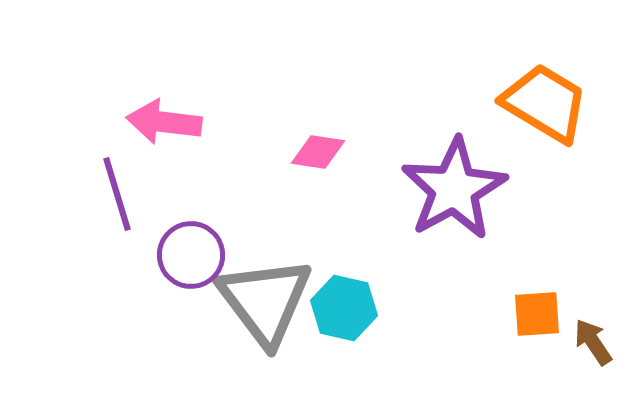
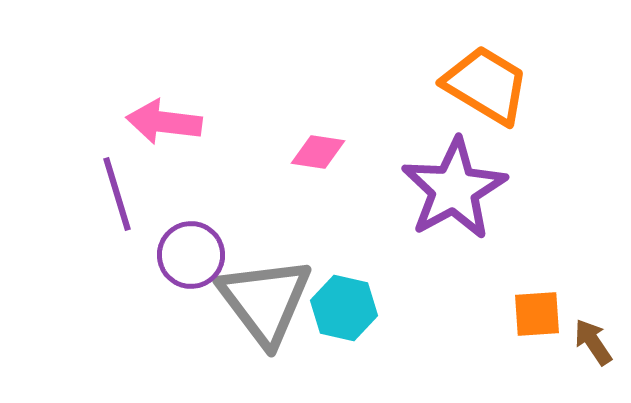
orange trapezoid: moved 59 px left, 18 px up
